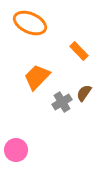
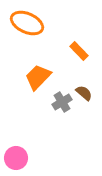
orange ellipse: moved 3 px left
orange trapezoid: moved 1 px right
brown semicircle: rotated 96 degrees clockwise
pink circle: moved 8 px down
